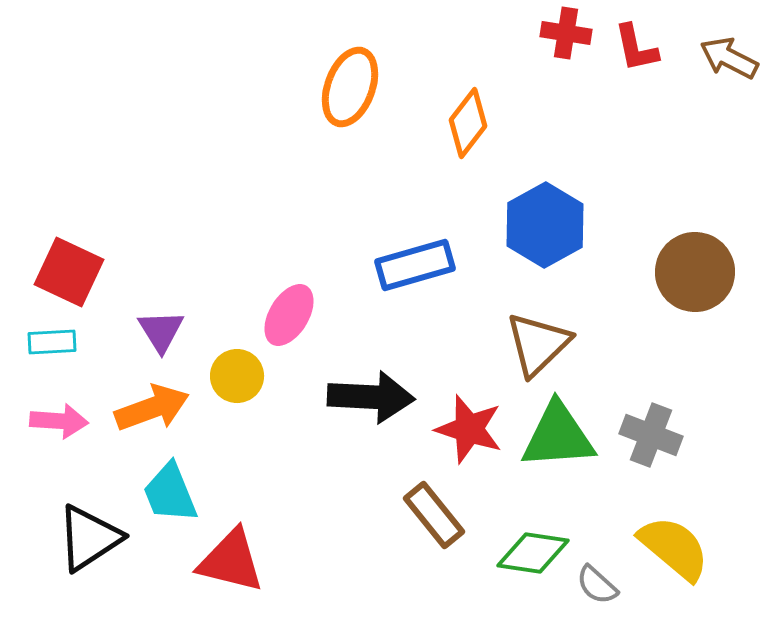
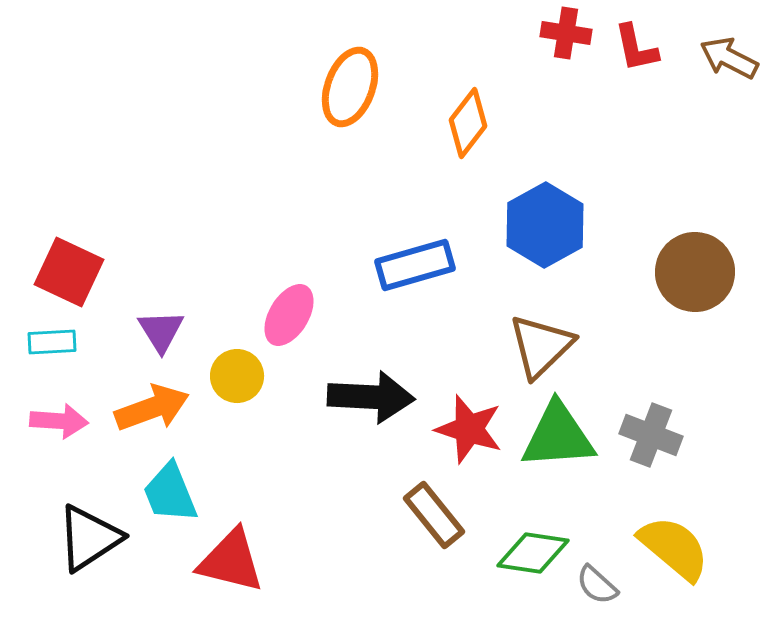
brown triangle: moved 3 px right, 2 px down
